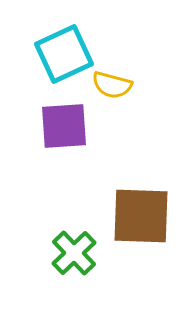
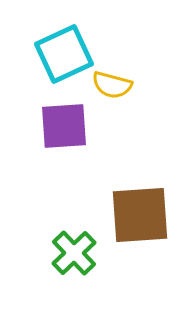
brown square: moved 1 px left, 1 px up; rotated 6 degrees counterclockwise
